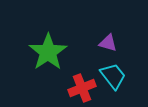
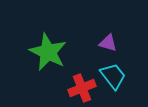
green star: rotated 12 degrees counterclockwise
